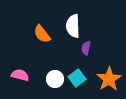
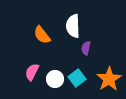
orange semicircle: moved 1 px down
pink semicircle: moved 12 px right, 3 px up; rotated 78 degrees counterclockwise
